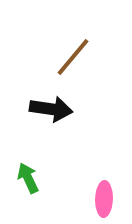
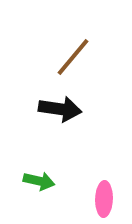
black arrow: moved 9 px right
green arrow: moved 11 px right, 3 px down; rotated 128 degrees clockwise
